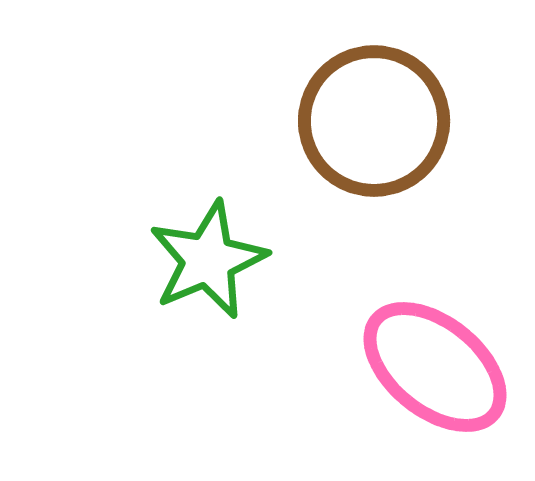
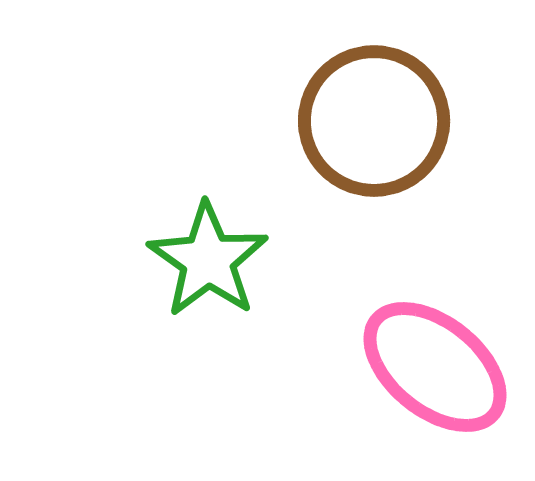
green star: rotated 14 degrees counterclockwise
